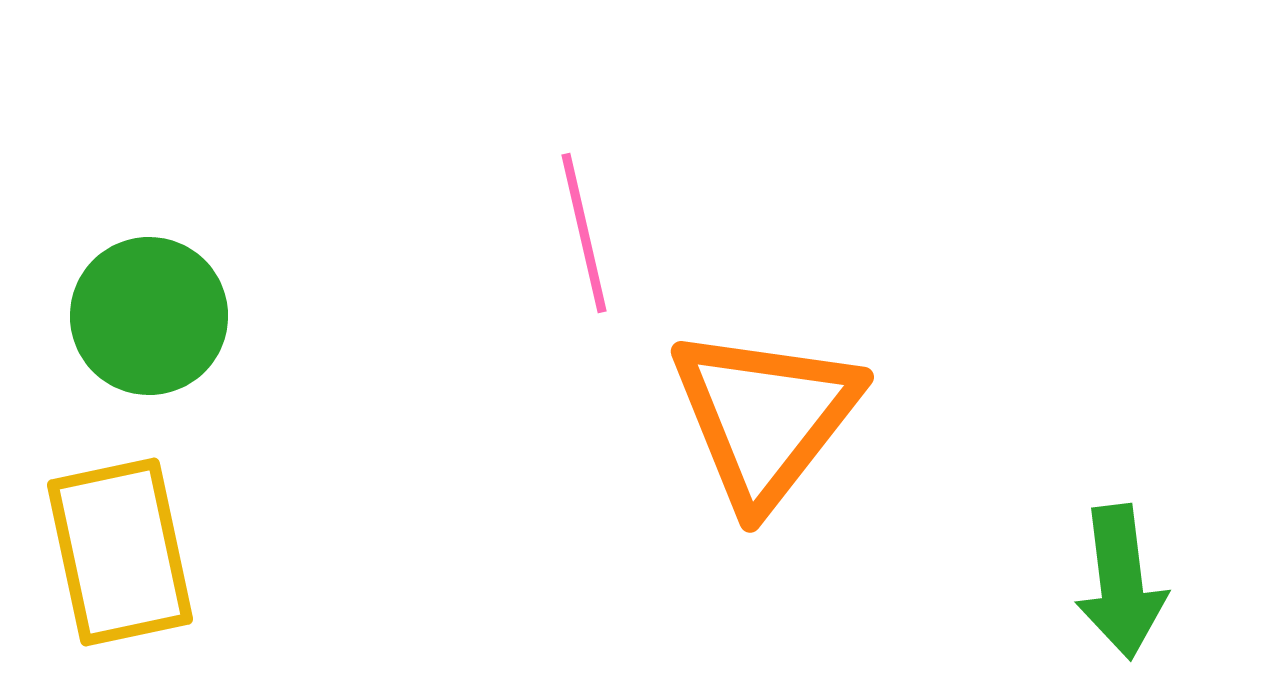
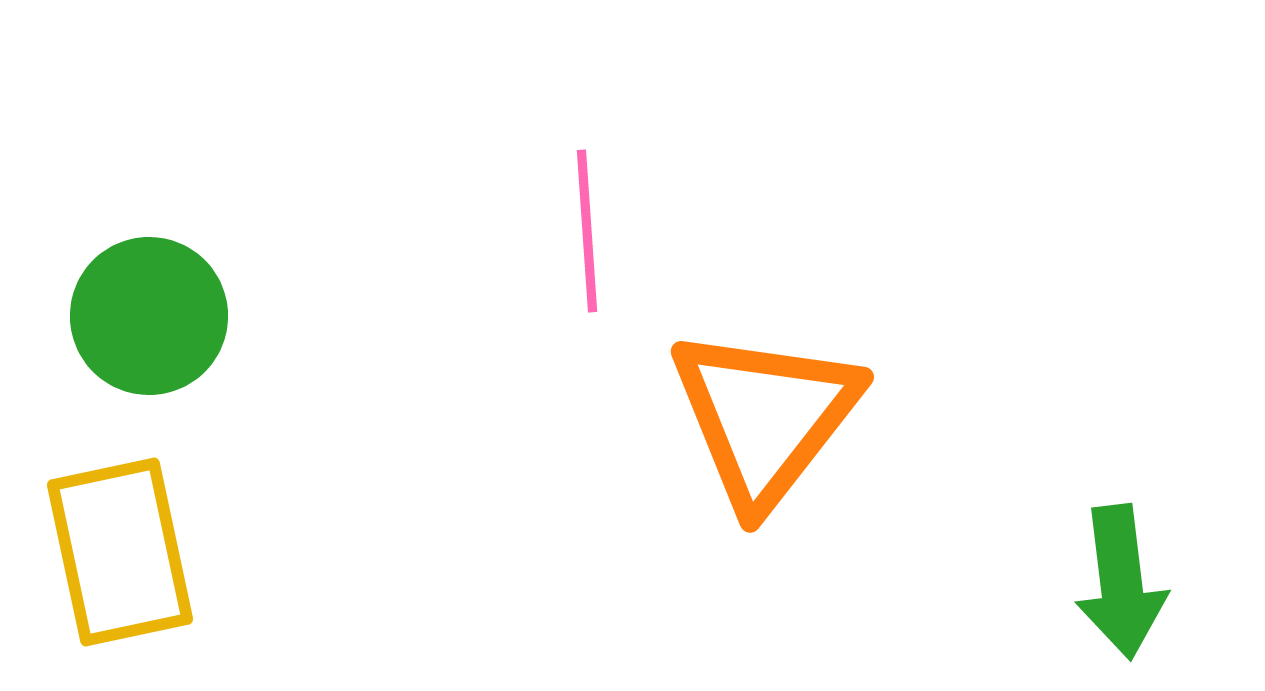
pink line: moved 3 px right, 2 px up; rotated 9 degrees clockwise
